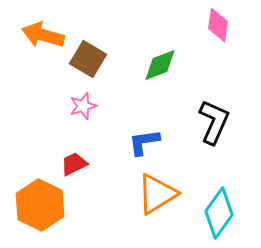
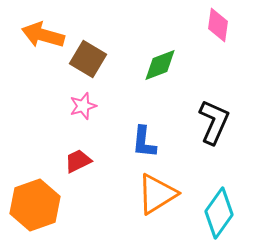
blue L-shape: rotated 76 degrees counterclockwise
red trapezoid: moved 4 px right, 3 px up
orange hexagon: moved 5 px left; rotated 15 degrees clockwise
